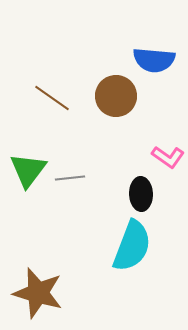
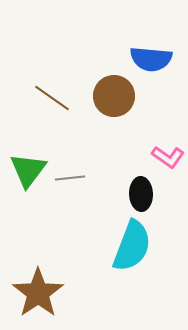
blue semicircle: moved 3 px left, 1 px up
brown circle: moved 2 px left
brown star: rotated 21 degrees clockwise
